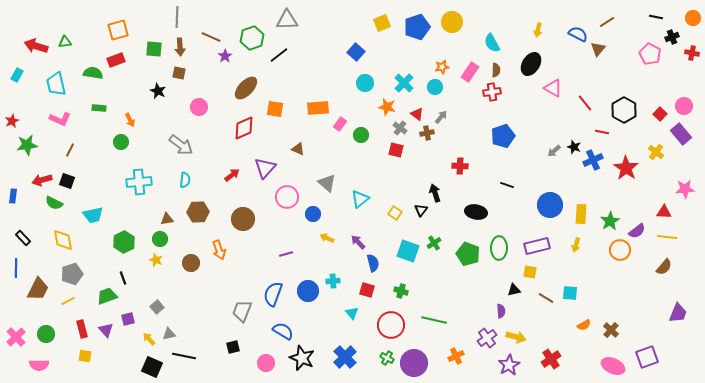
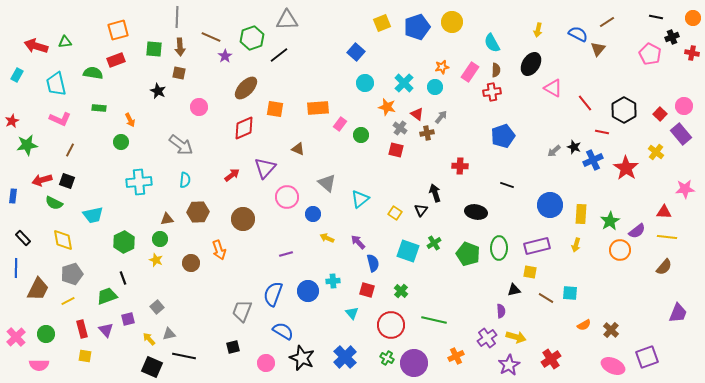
green cross at (401, 291): rotated 24 degrees clockwise
